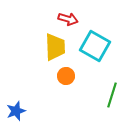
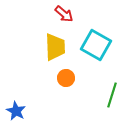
red arrow: moved 4 px left, 5 px up; rotated 24 degrees clockwise
cyan square: moved 1 px right, 1 px up
orange circle: moved 2 px down
blue star: rotated 24 degrees counterclockwise
